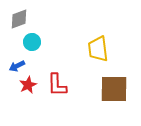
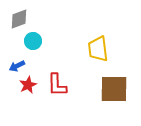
cyan circle: moved 1 px right, 1 px up
